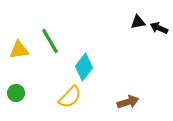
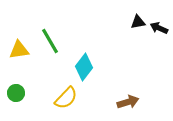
yellow semicircle: moved 4 px left, 1 px down
